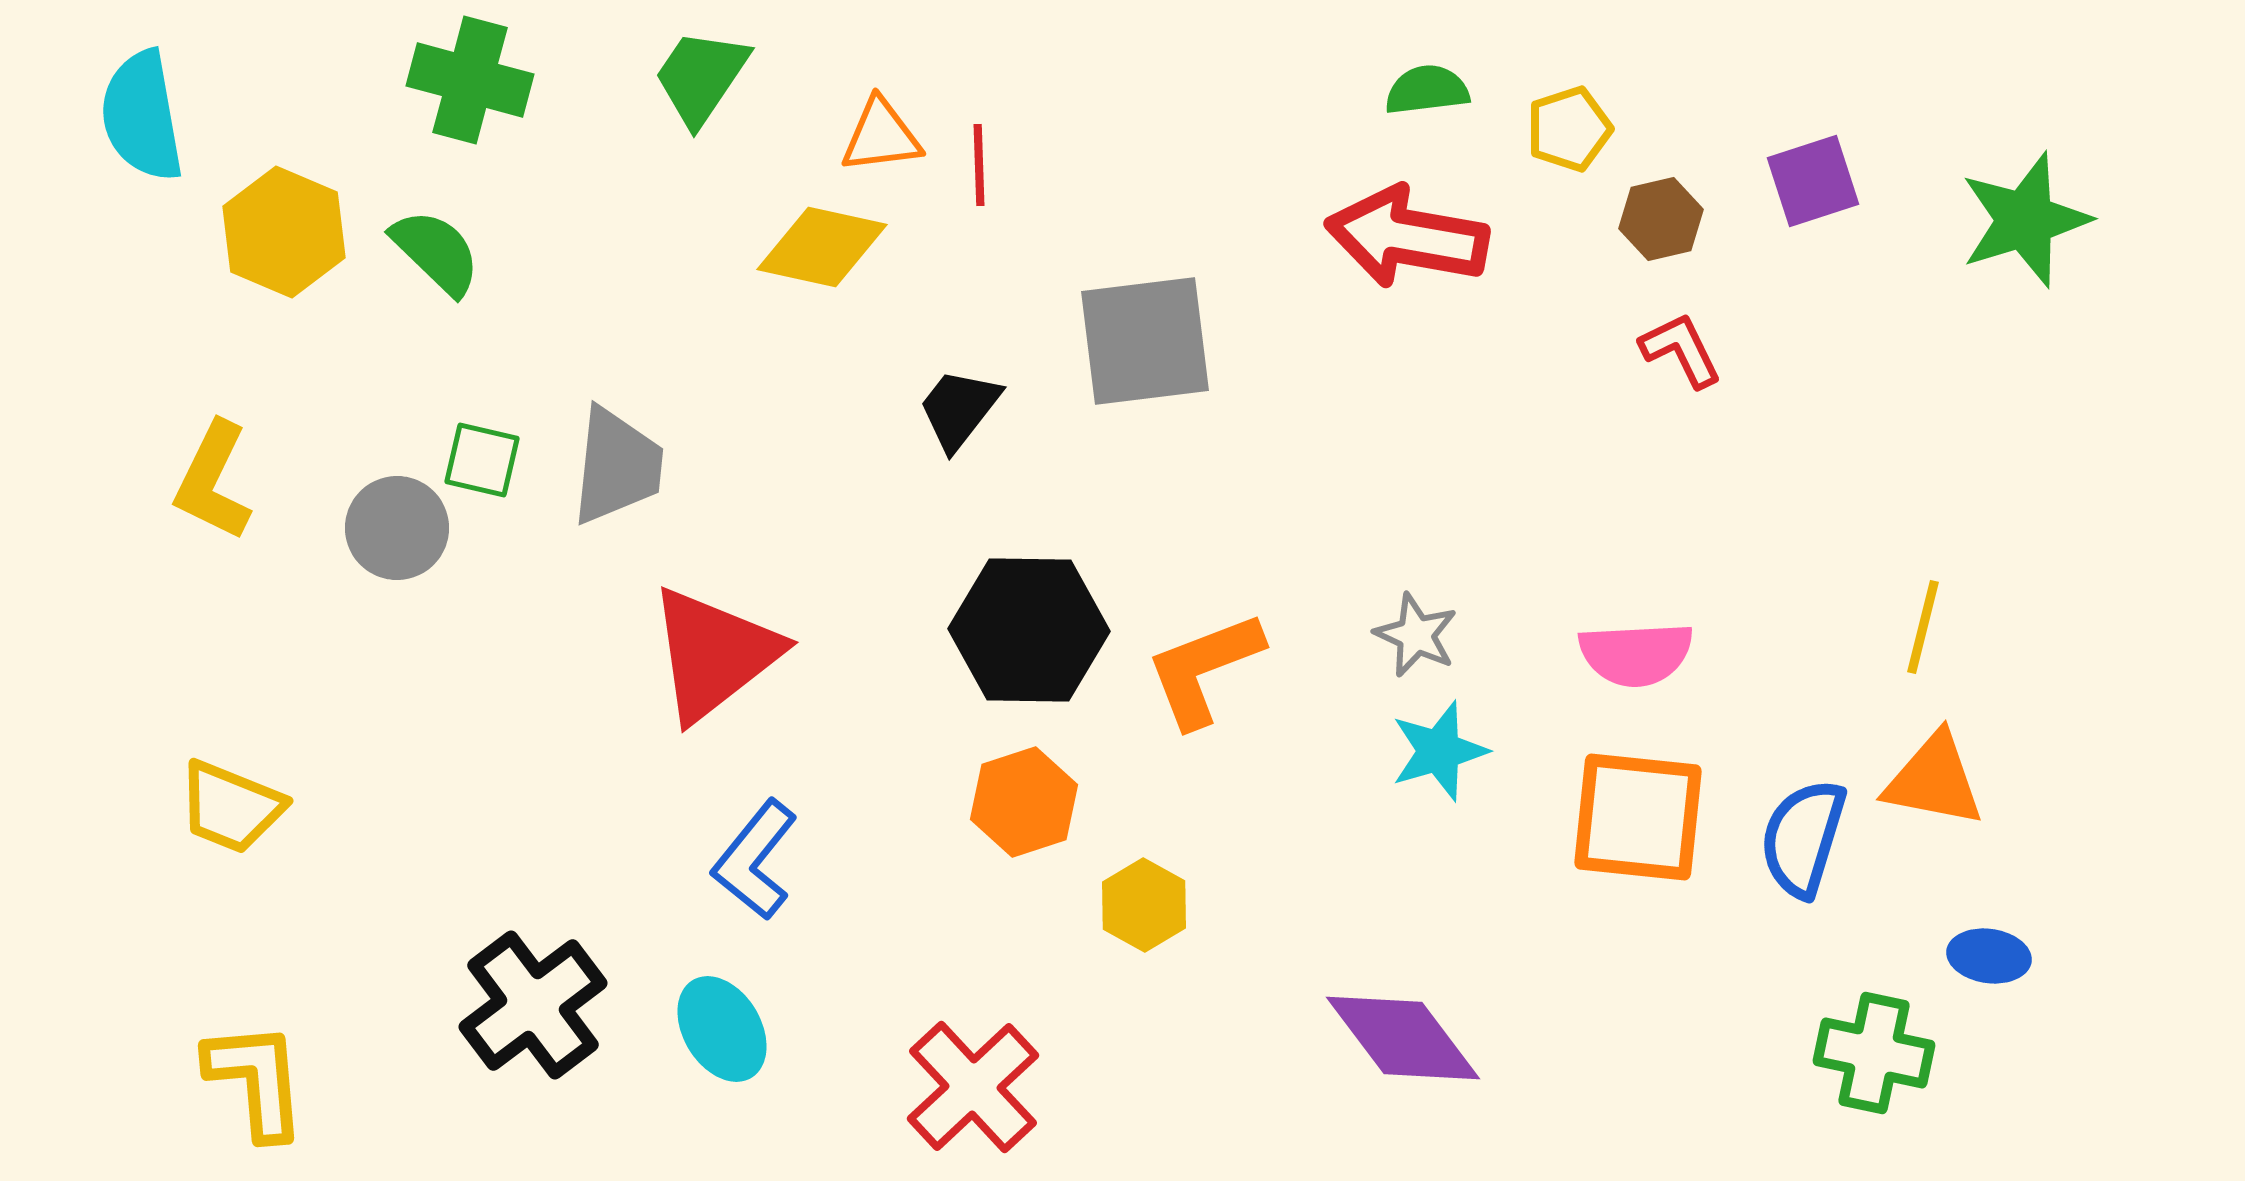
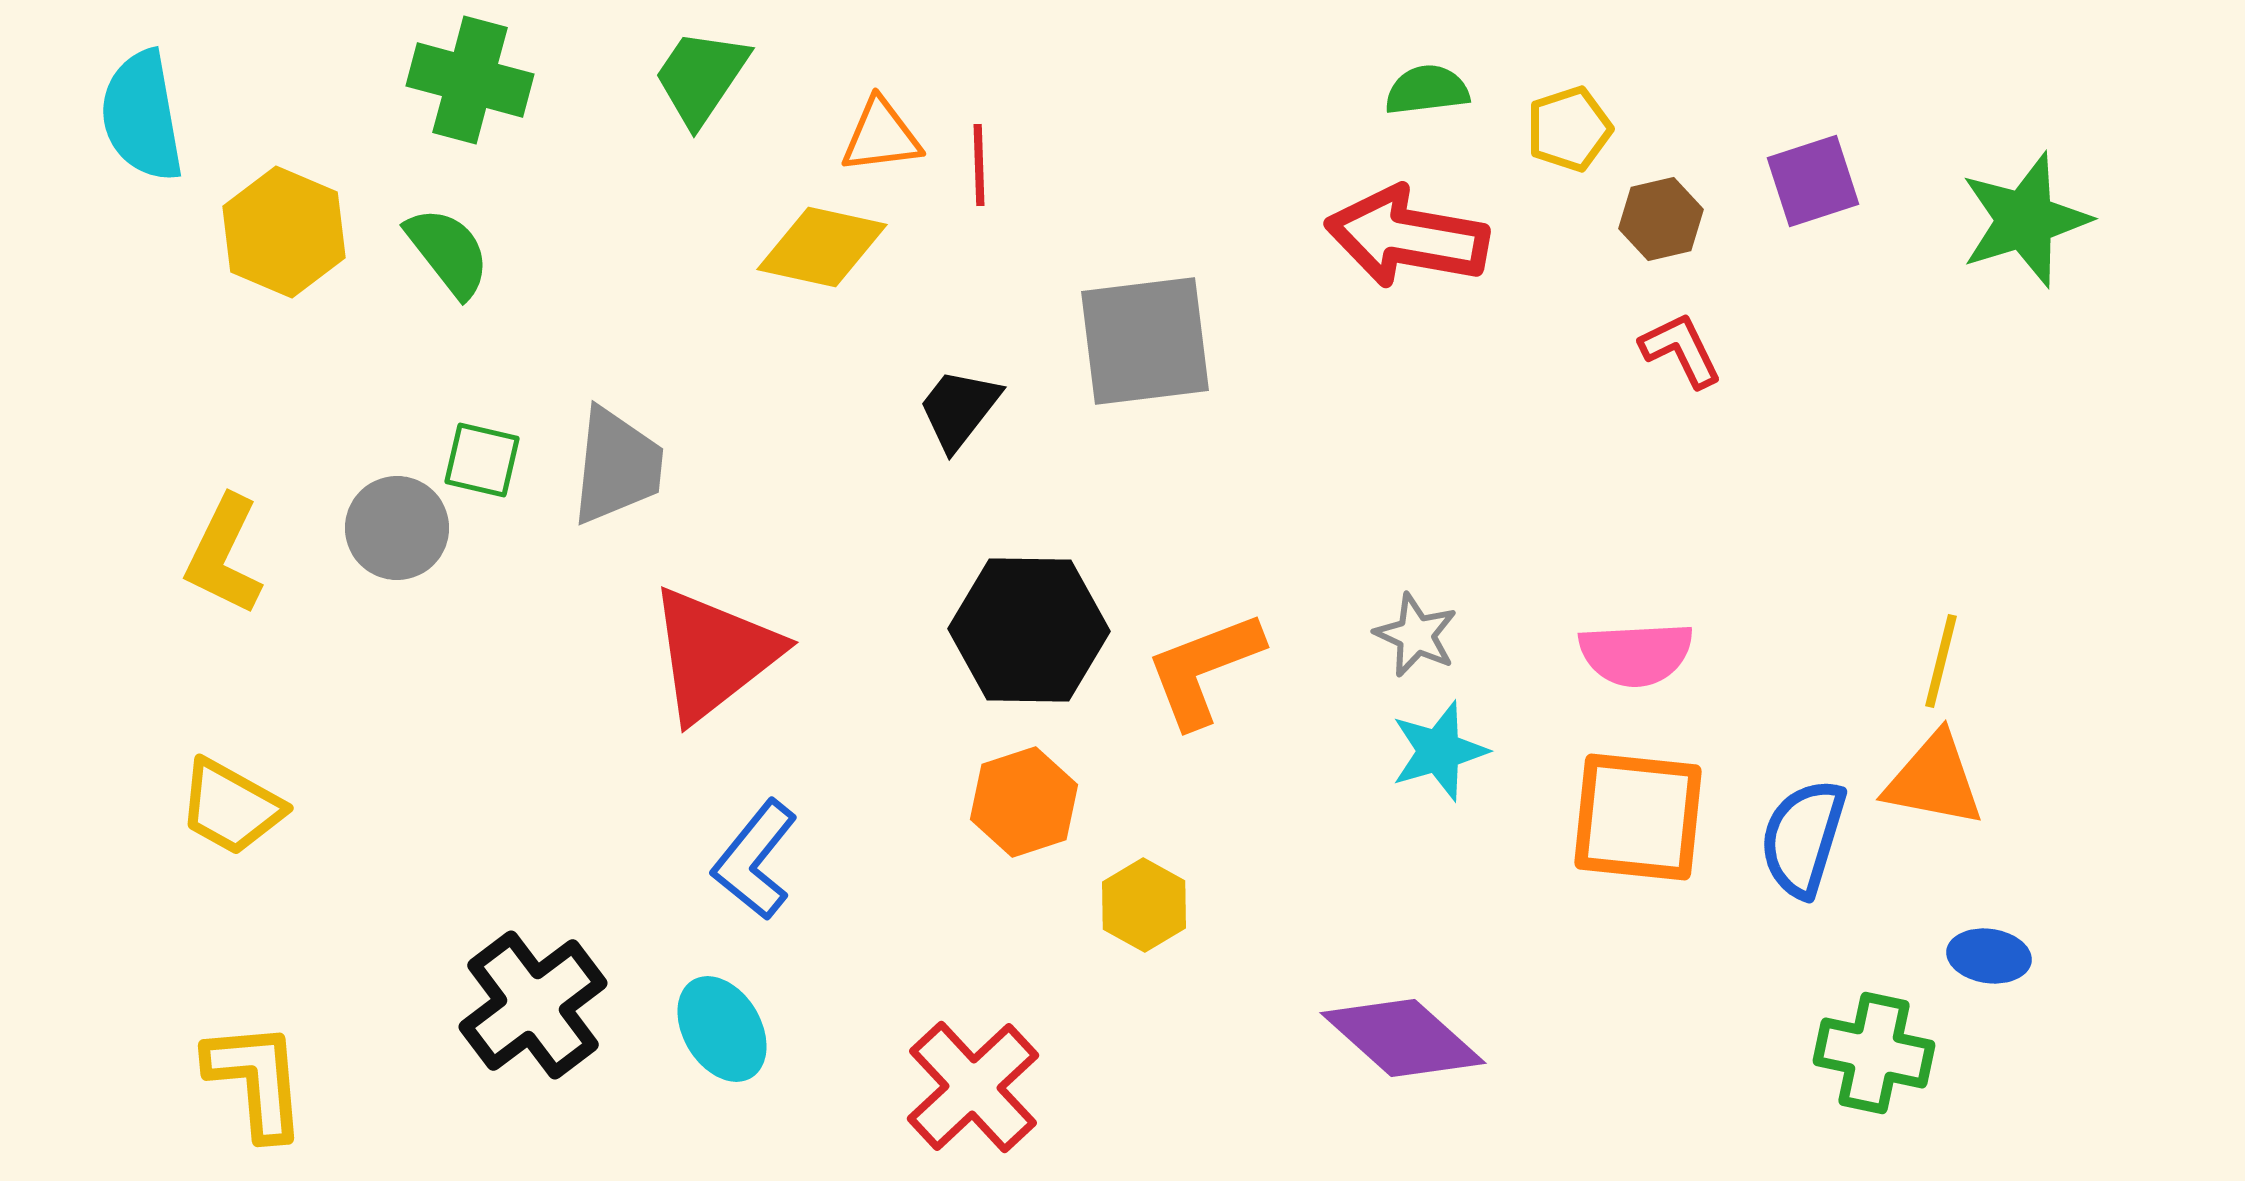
green semicircle at (436, 252): moved 12 px right; rotated 8 degrees clockwise
yellow L-shape at (213, 481): moved 11 px right, 74 px down
yellow line at (1923, 627): moved 18 px right, 34 px down
yellow trapezoid at (231, 807): rotated 7 degrees clockwise
purple diamond at (1403, 1038): rotated 11 degrees counterclockwise
